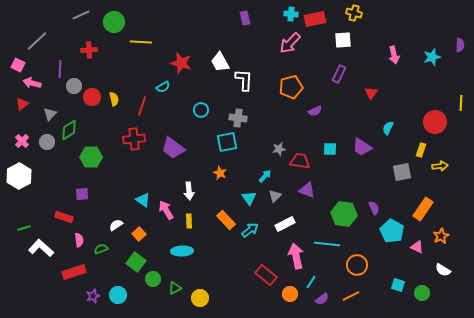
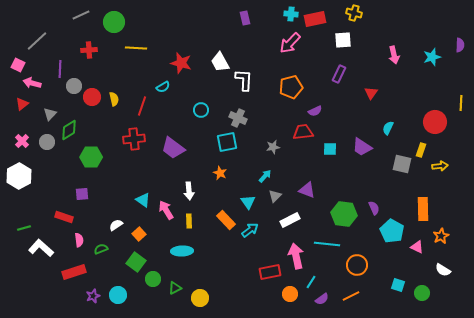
yellow line at (141, 42): moved 5 px left, 6 px down
gray cross at (238, 118): rotated 18 degrees clockwise
gray star at (279, 149): moved 6 px left, 2 px up
red trapezoid at (300, 161): moved 3 px right, 29 px up; rotated 15 degrees counterclockwise
gray square at (402, 172): moved 8 px up; rotated 24 degrees clockwise
cyan triangle at (249, 198): moved 1 px left, 4 px down
orange rectangle at (423, 209): rotated 35 degrees counterclockwise
white rectangle at (285, 224): moved 5 px right, 4 px up
red rectangle at (266, 275): moved 4 px right, 3 px up; rotated 50 degrees counterclockwise
